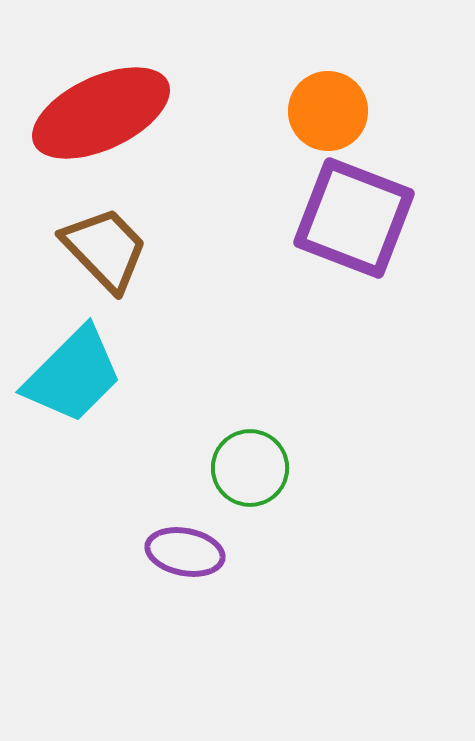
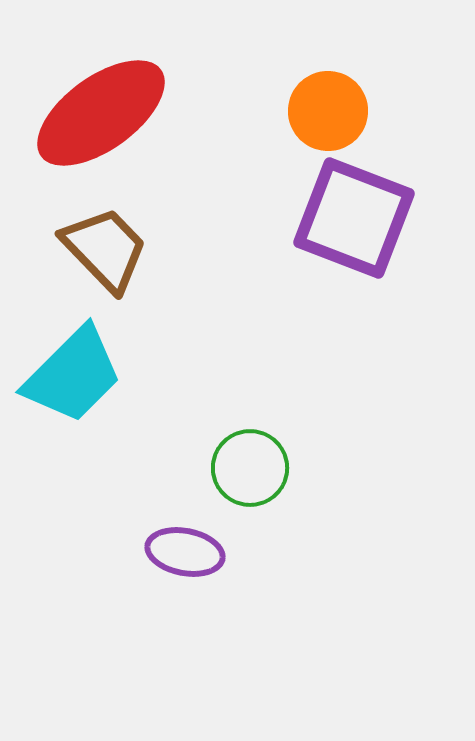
red ellipse: rotated 11 degrees counterclockwise
